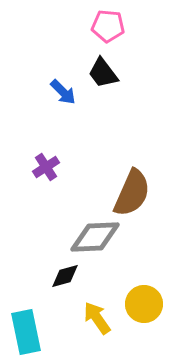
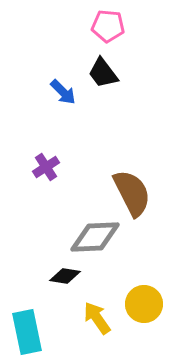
brown semicircle: rotated 51 degrees counterclockwise
black diamond: rotated 24 degrees clockwise
cyan rectangle: moved 1 px right
